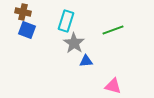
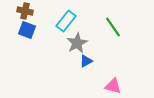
brown cross: moved 2 px right, 1 px up
cyan rectangle: rotated 20 degrees clockwise
green line: moved 3 px up; rotated 75 degrees clockwise
gray star: moved 3 px right; rotated 10 degrees clockwise
blue triangle: rotated 24 degrees counterclockwise
